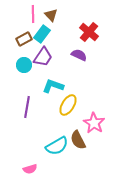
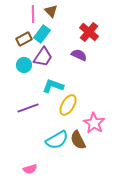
brown triangle: moved 4 px up
purple line: moved 1 px right, 1 px down; rotated 60 degrees clockwise
cyan semicircle: moved 6 px up
